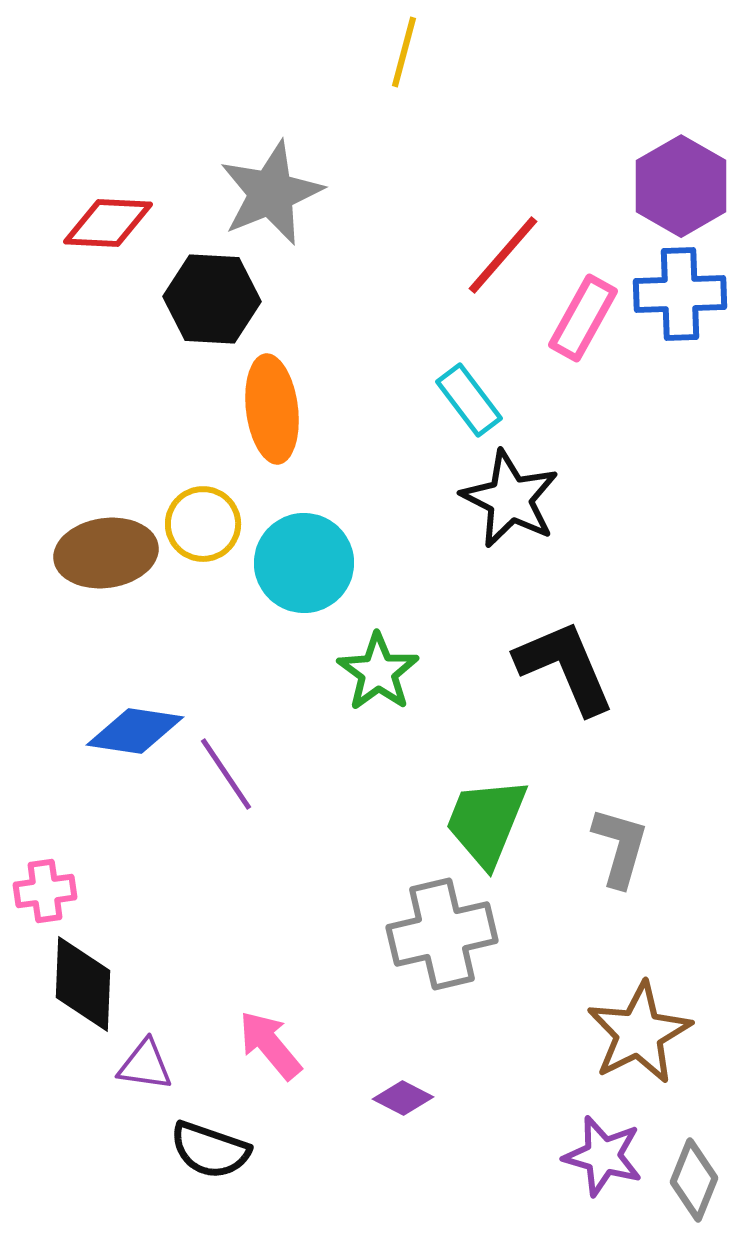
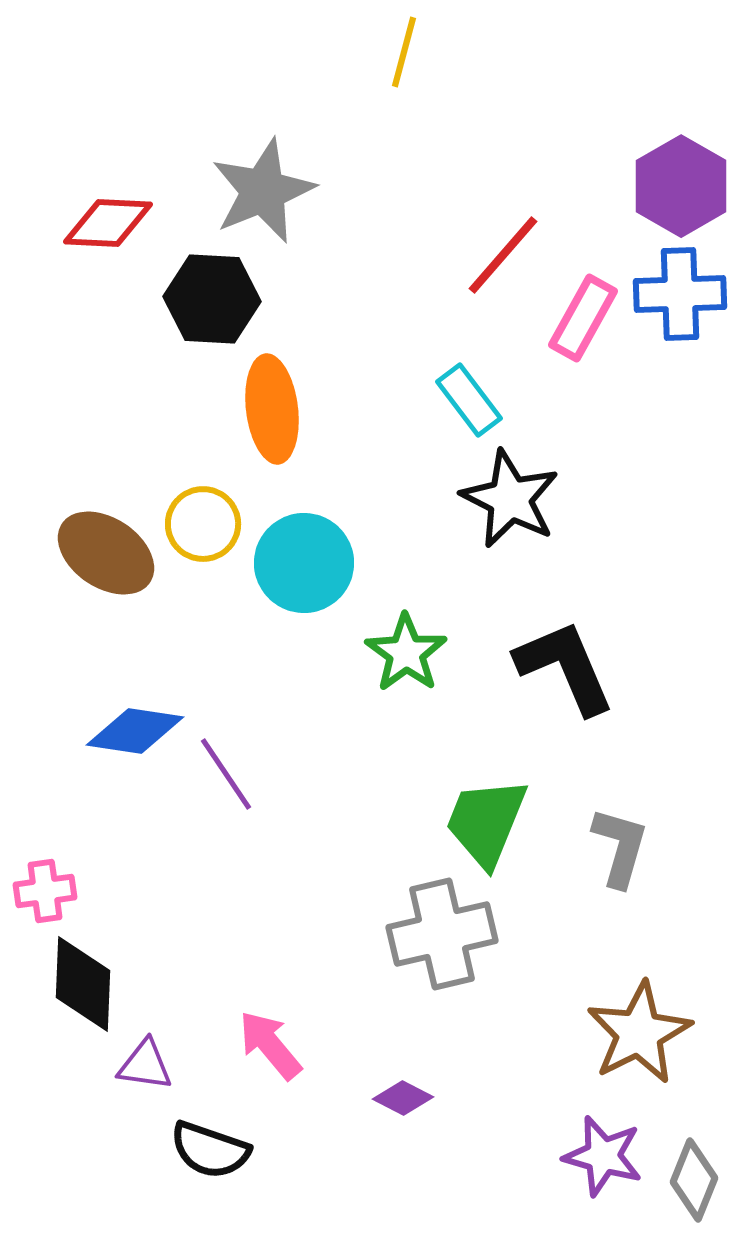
gray star: moved 8 px left, 2 px up
brown ellipse: rotated 42 degrees clockwise
green star: moved 28 px right, 19 px up
